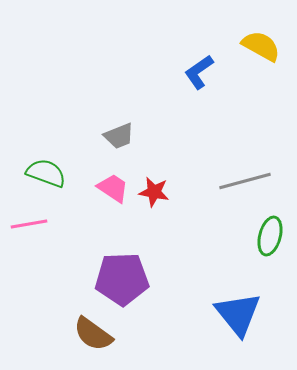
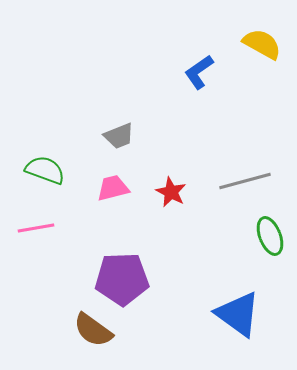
yellow semicircle: moved 1 px right, 2 px up
green semicircle: moved 1 px left, 3 px up
pink trapezoid: rotated 48 degrees counterclockwise
red star: moved 17 px right; rotated 16 degrees clockwise
pink line: moved 7 px right, 4 px down
green ellipse: rotated 36 degrees counterclockwise
blue triangle: rotated 15 degrees counterclockwise
brown semicircle: moved 4 px up
